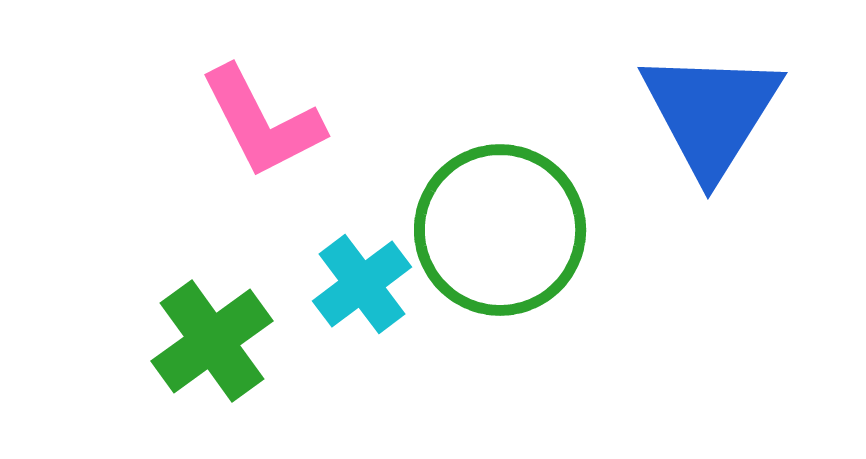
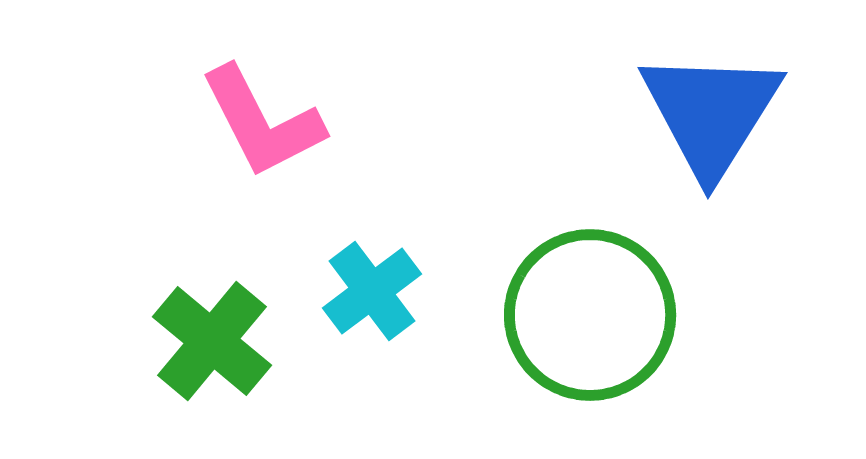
green circle: moved 90 px right, 85 px down
cyan cross: moved 10 px right, 7 px down
green cross: rotated 14 degrees counterclockwise
